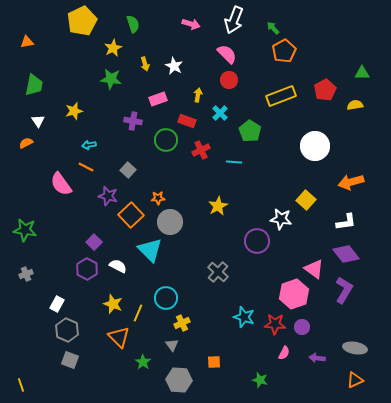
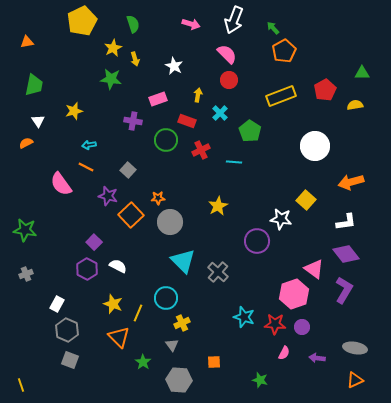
yellow arrow at (145, 64): moved 10 px left, 5 px up
cyan triangle at (150, 250): moved 33 px right, 11 px down
